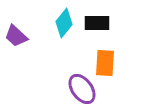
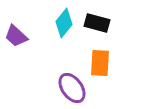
black rectangle: rotated 15 degrees clockwise
orange rectangle: moved 5 px left
purple ellipse: moved 10 px left, 1 px up
